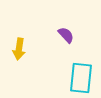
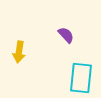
yellow arrow: moved 3 px down
